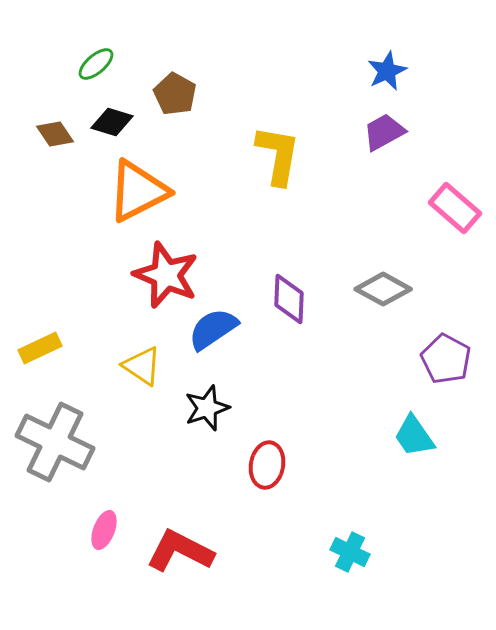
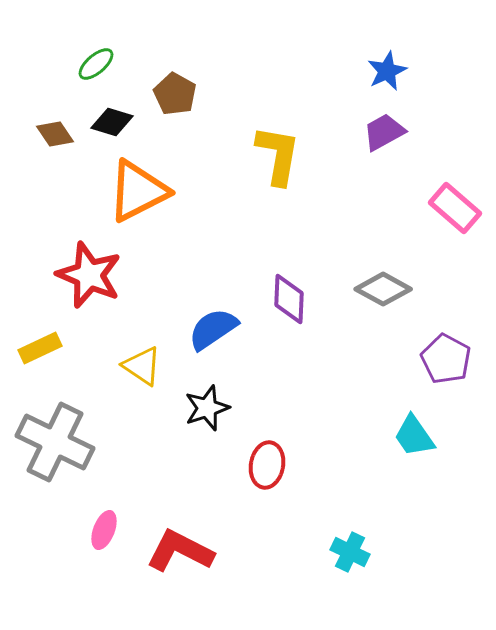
red star: moved 77 px left
